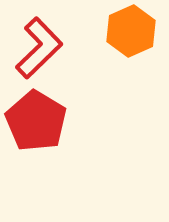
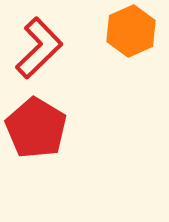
red pentagon: moved 7 px down
